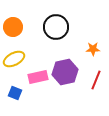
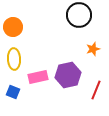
black circle: moved 23 px right, 12 px up
orange star: rotated 16 degrees counterclockwise
yellow ellipse: rotated 65 degrees counterclockwise
purple hexagon: moved 3 px right, 3 px down
red line: moved 10 px down
blue square: moved 2 px left, 1 px up
